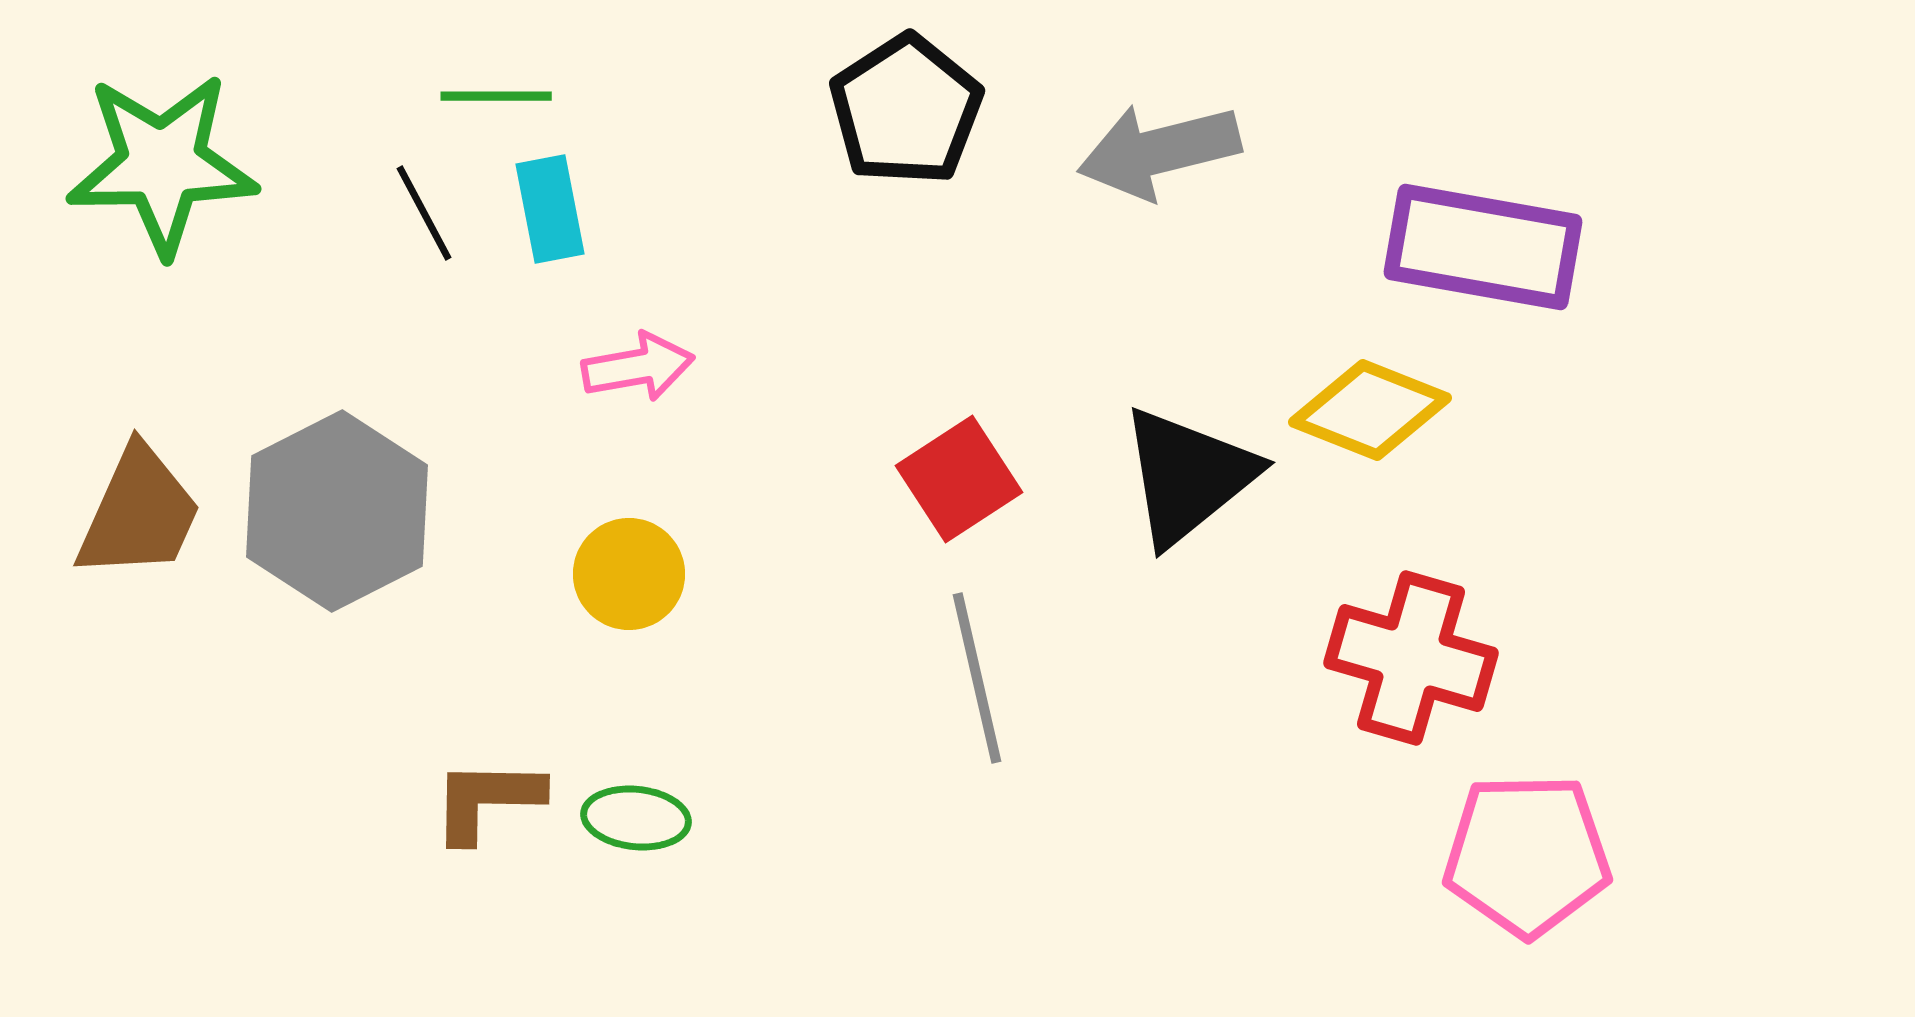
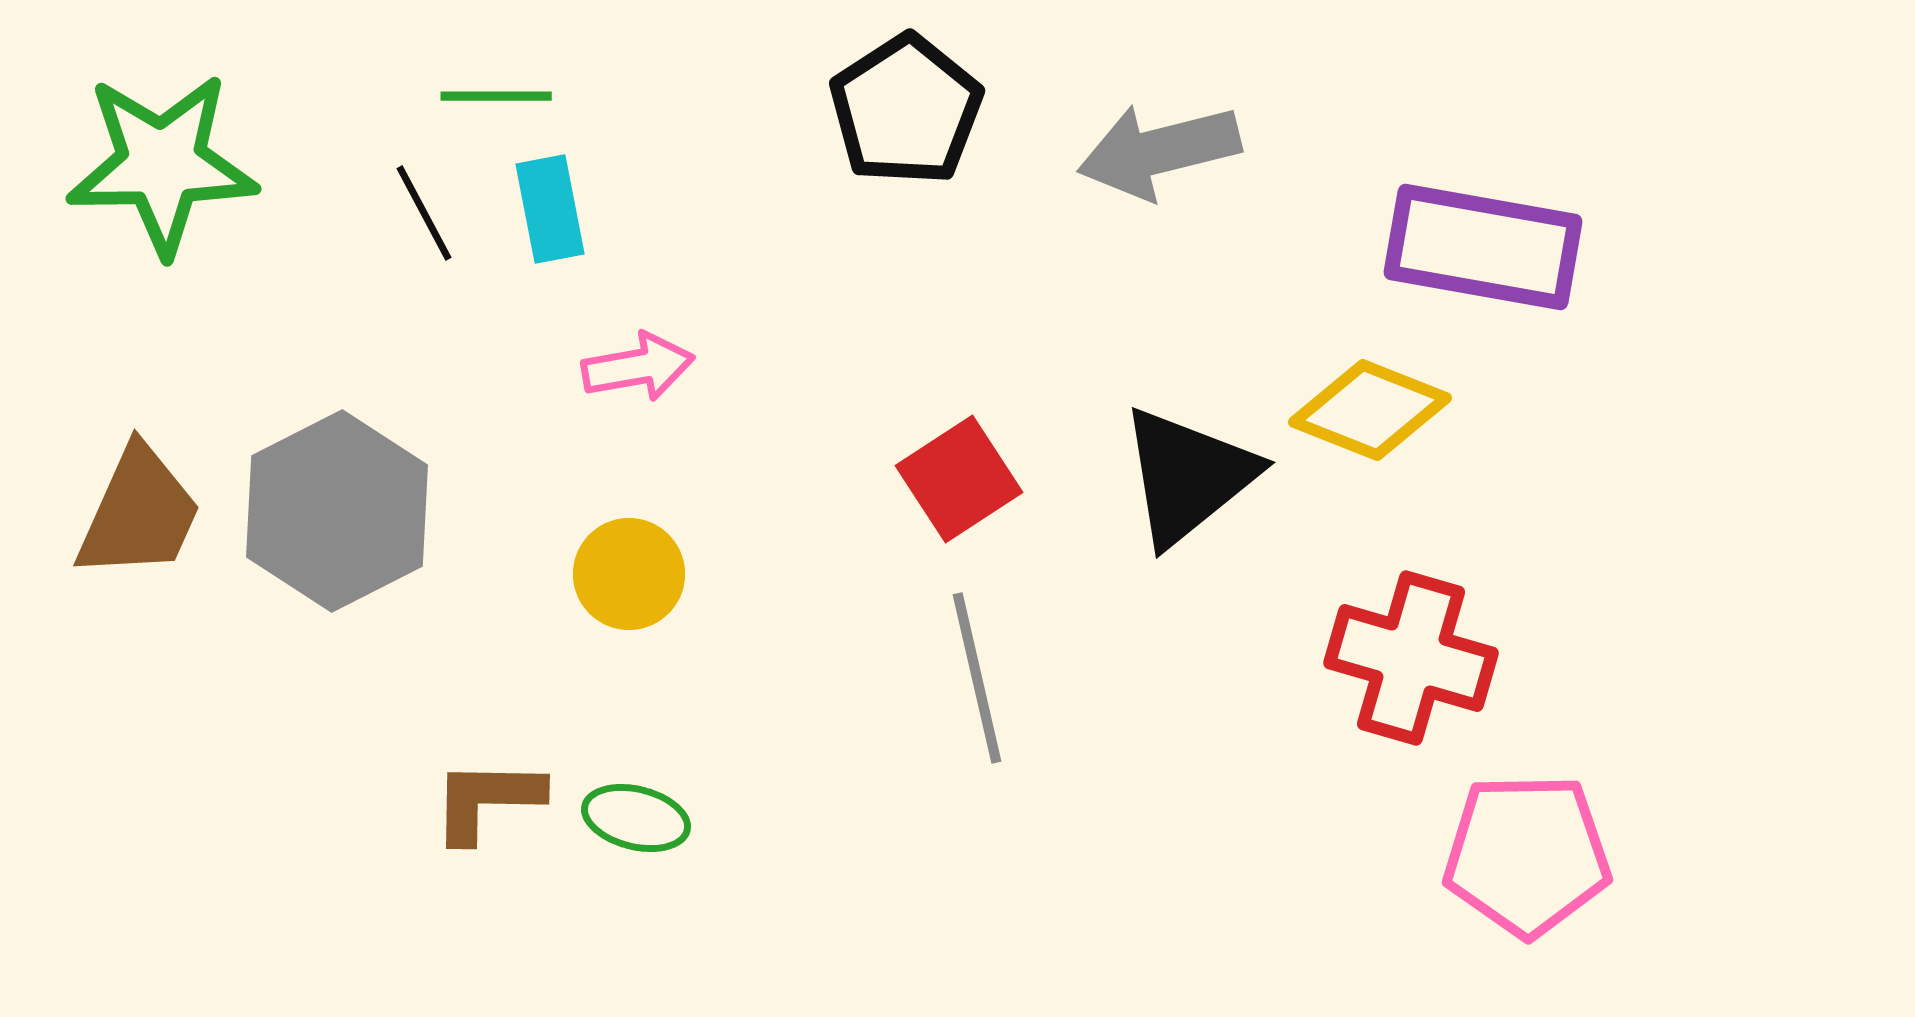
green ellipse: rotated 8 degrees clockwise
